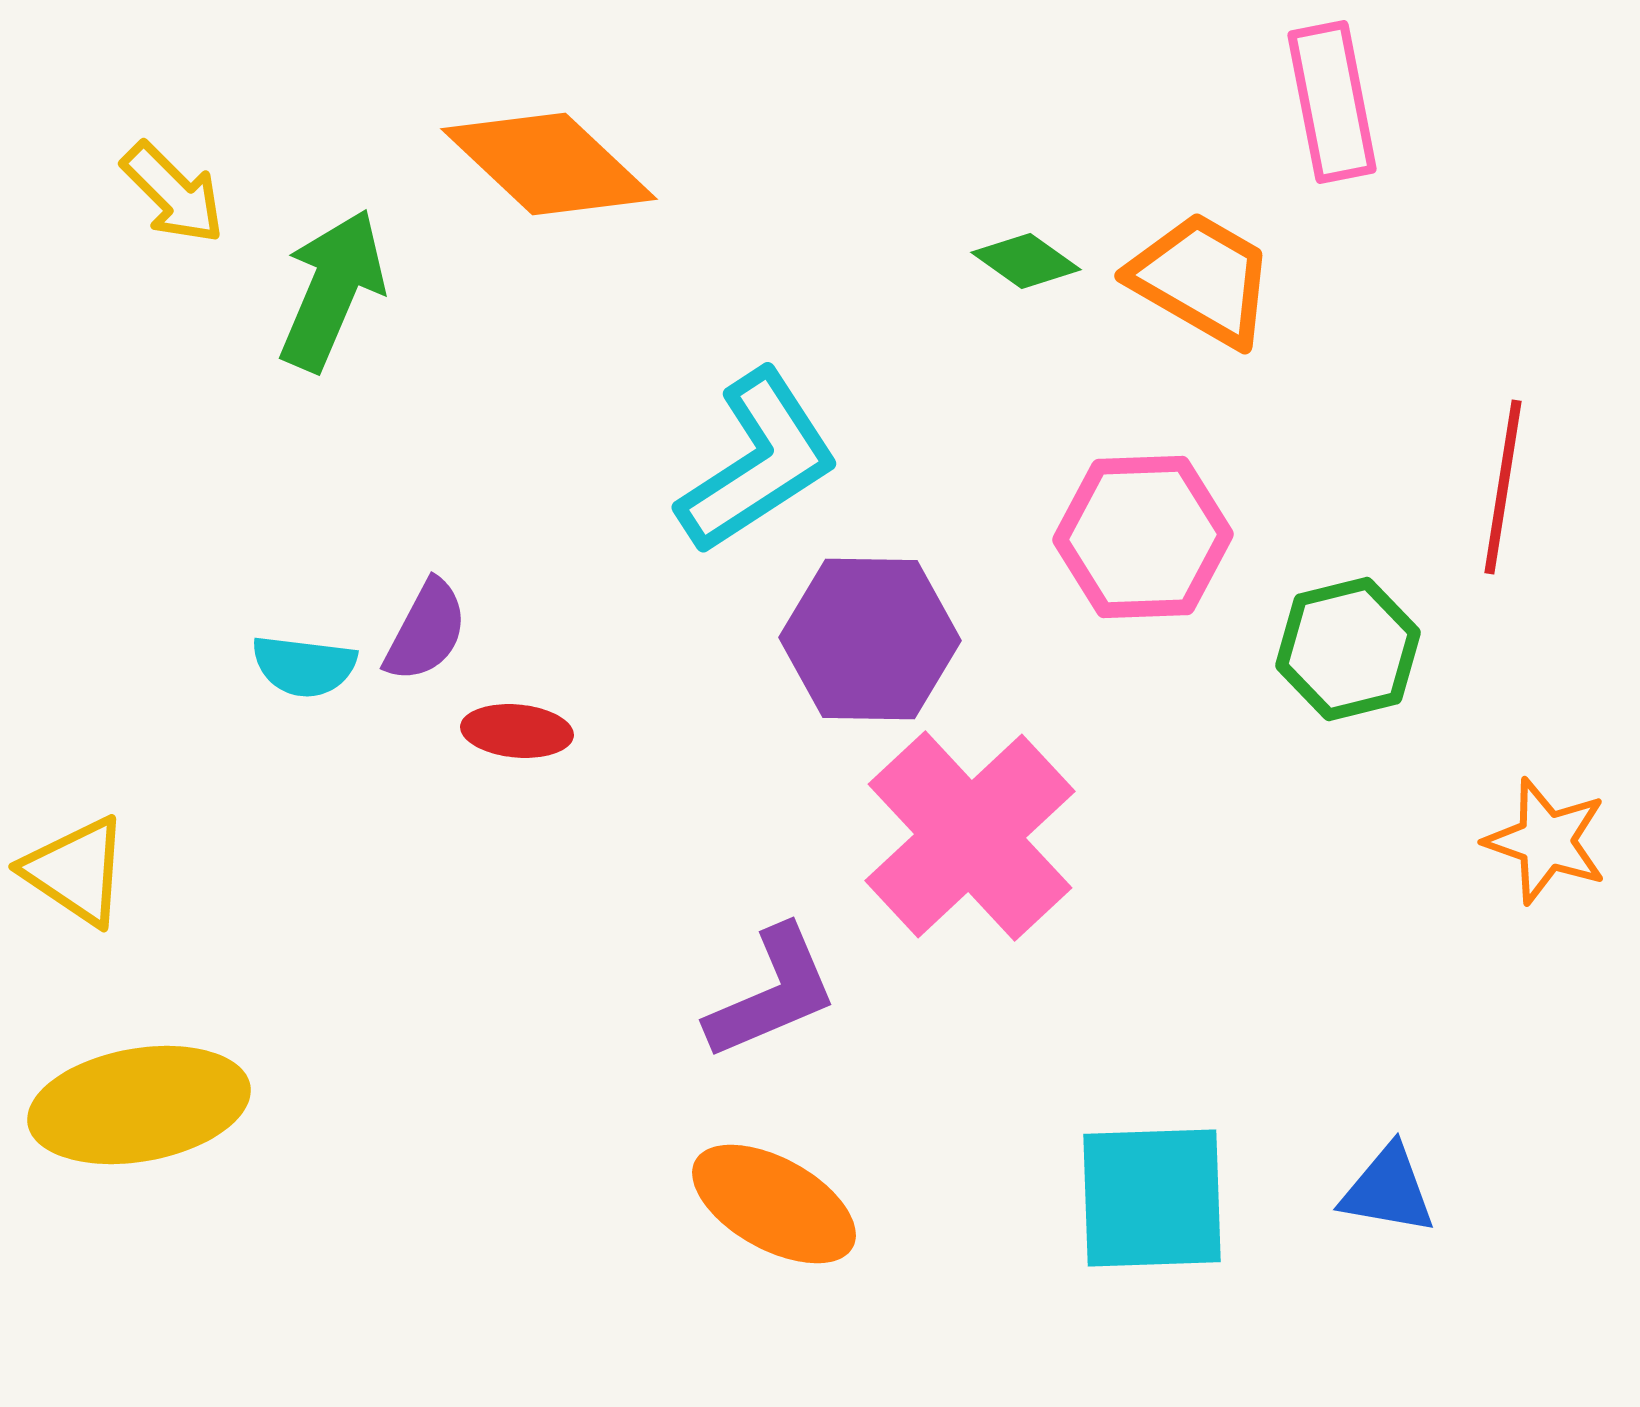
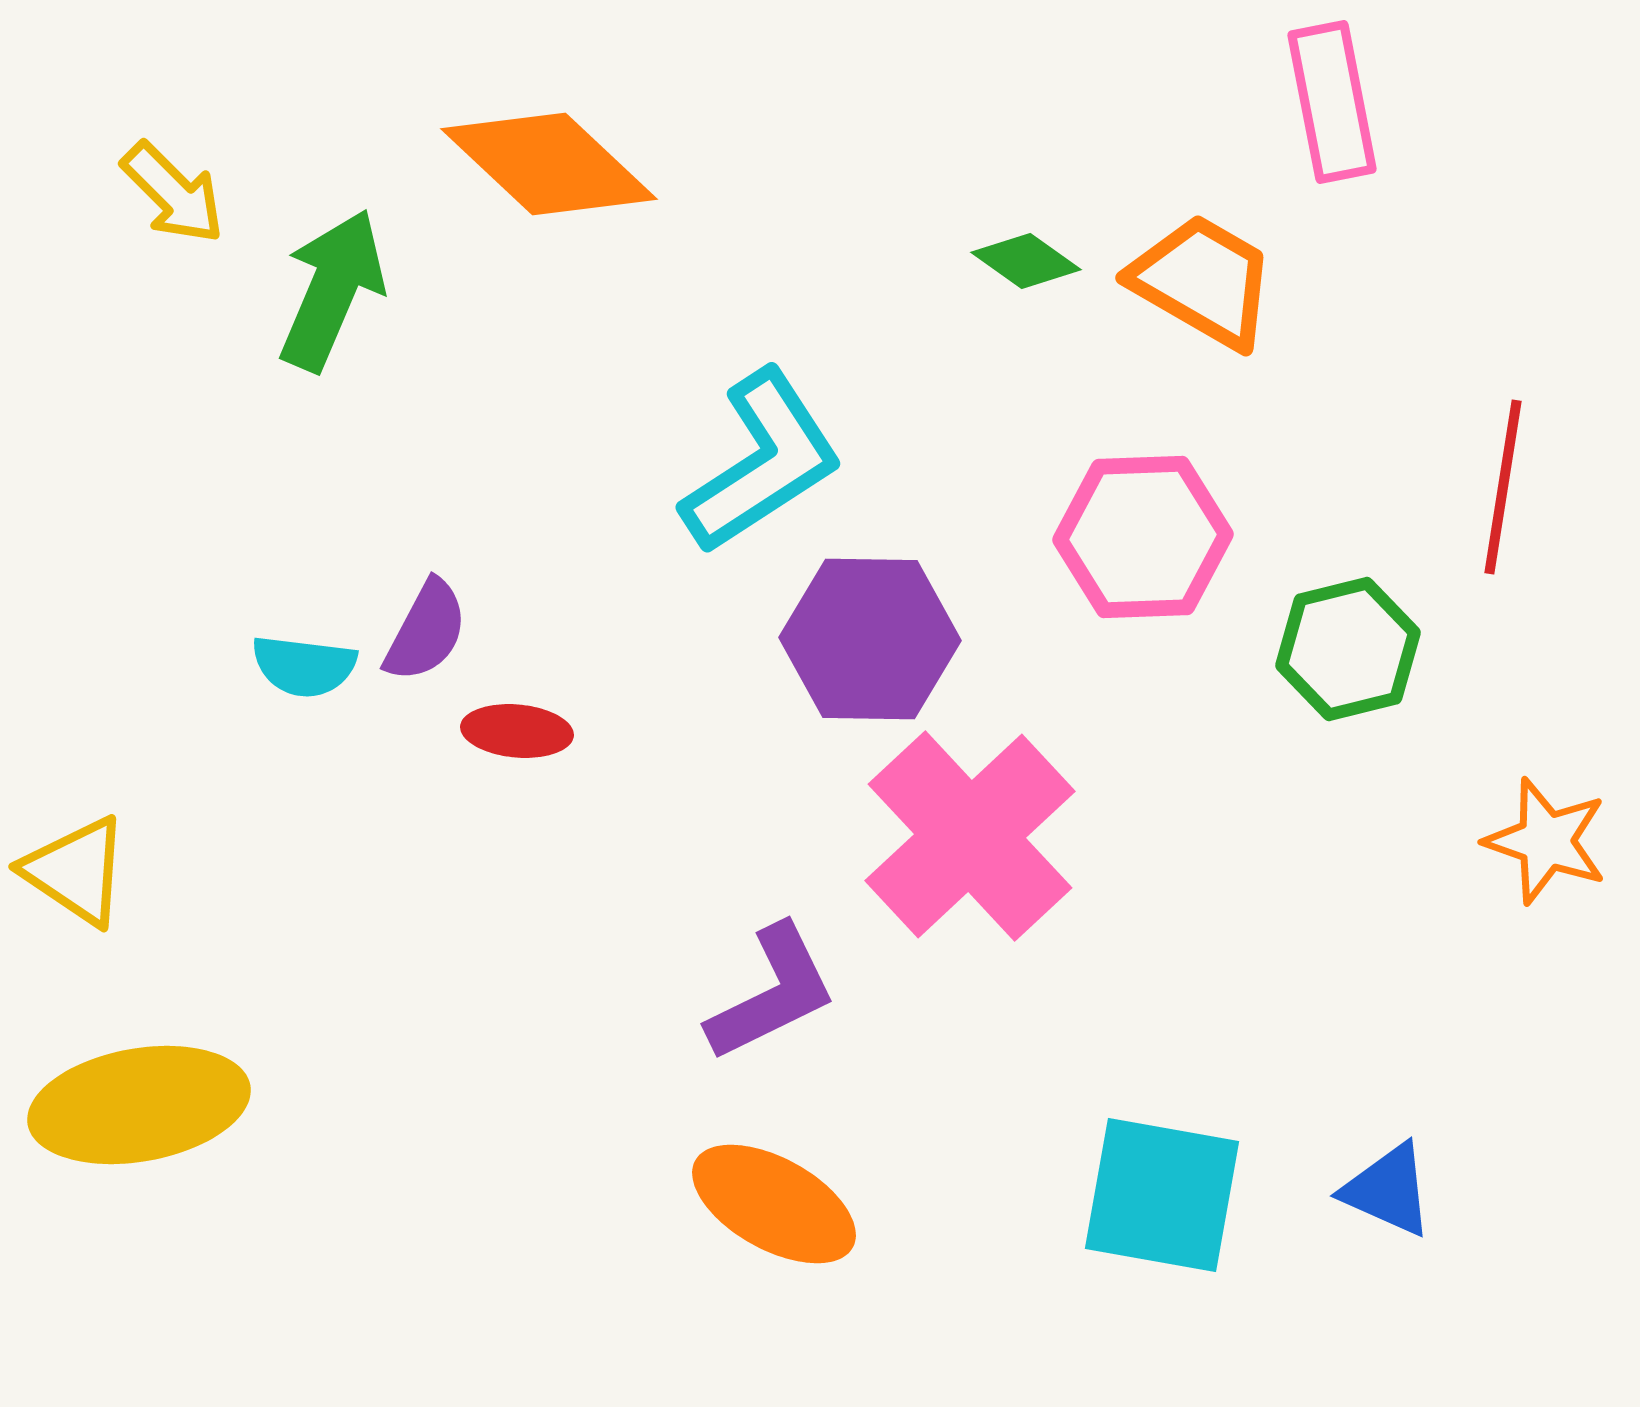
orange trapezoid: moved 1 px right, 2 px down
cyan L-shape: moved 4 px right
purple L-shape: rotated 3 degrees counterclockwise
blue triangle: rotated 14 degrees clockwise
cyan square: moved 10 px right, 3 px up; rotated 12 degrees clockwise
